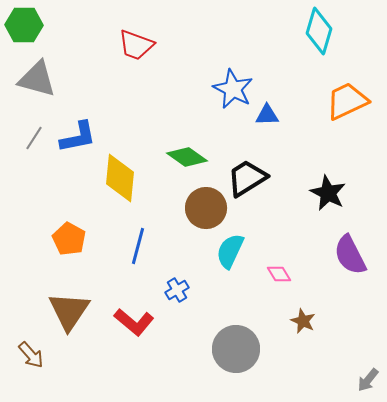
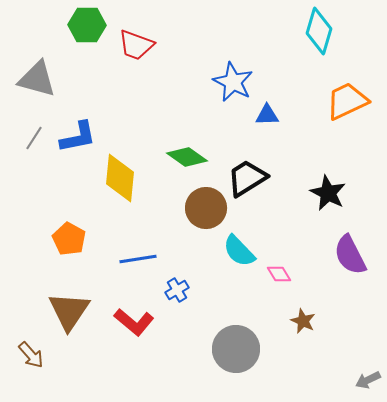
green hexagon: moved 63 px right
blue star: moved 7 px up
blue line: moved 13 px down; rotated 66 degrees clockwise
cyan semicircle: moved 9 px right; rotated 69 degrees counterclockwise
gray arrow: rotated 25 degrees clockwise
